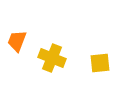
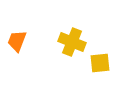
yellow cross: moved 20 px right, 16 px up
